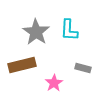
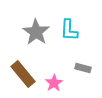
brown rectangle: moved 1 px right, 9 px down; rotated 64 degrees clockwise
